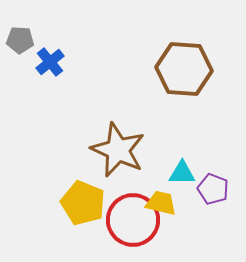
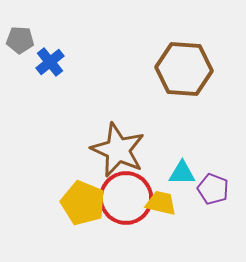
red circle: moved 7 px left, 22 px up
